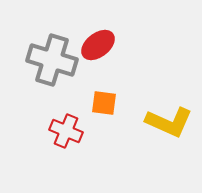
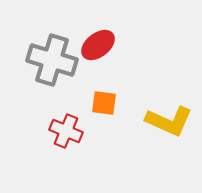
yellow L-shape: moved 1 px up
